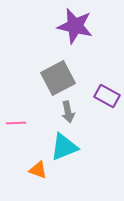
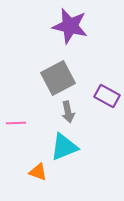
purple star: moved 5 px left
orange triangle: moved 2 px down
